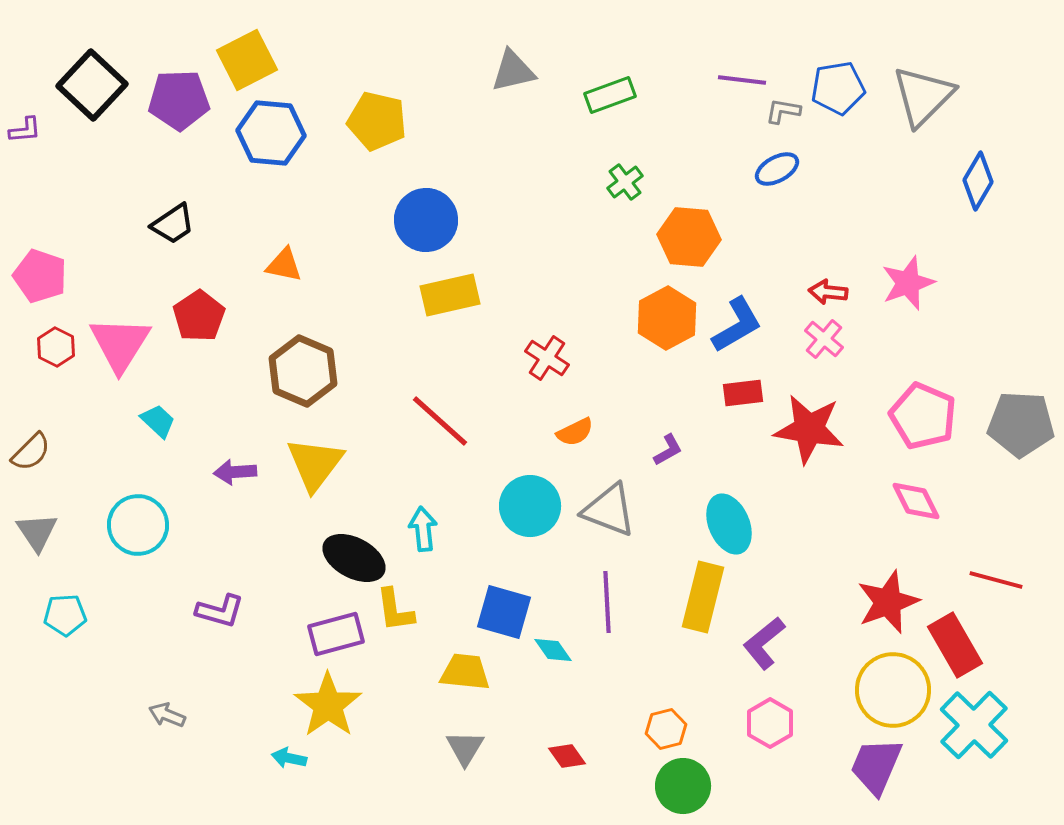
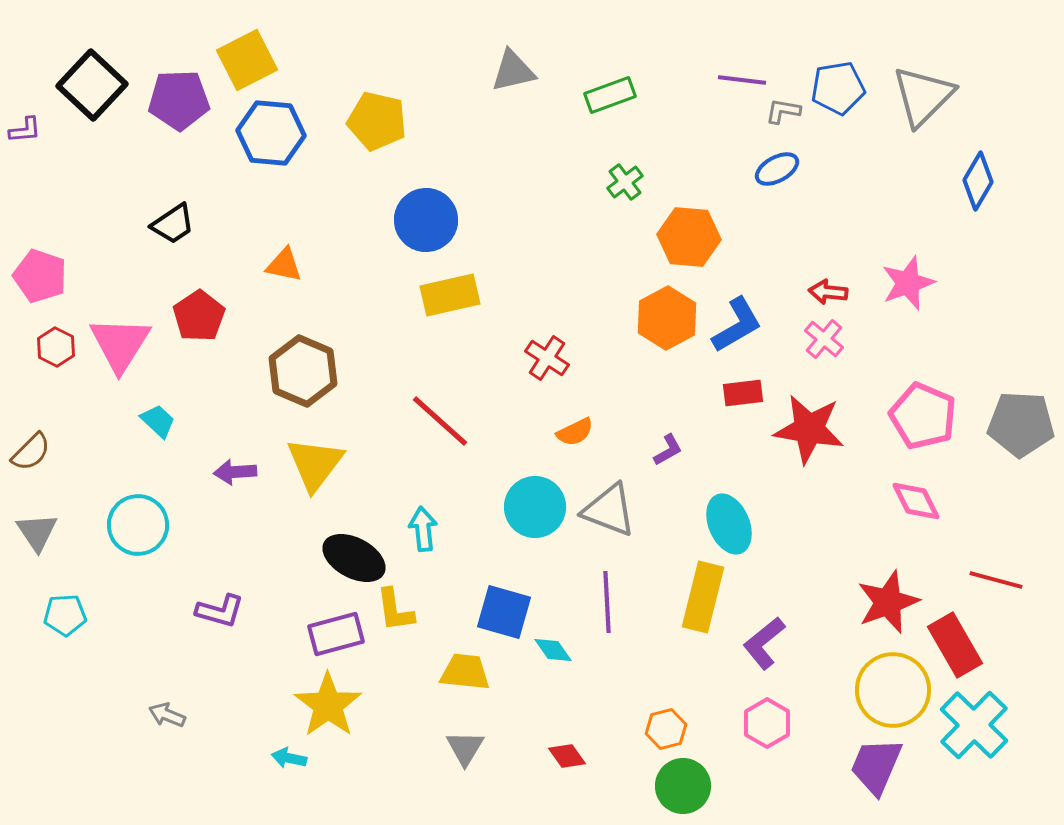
cyan circle at (530, 506): moved 5 px right, 1 px down
pink hexagon at (770, 723): moved 3 px left
